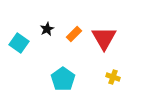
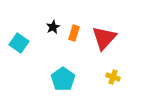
black star: moved 6 px right, 2 px up
orange rectangle: moved 1 px up; rotated 28 degrees counterclockwise
red triangle: rotated 12 degrees clockwise
